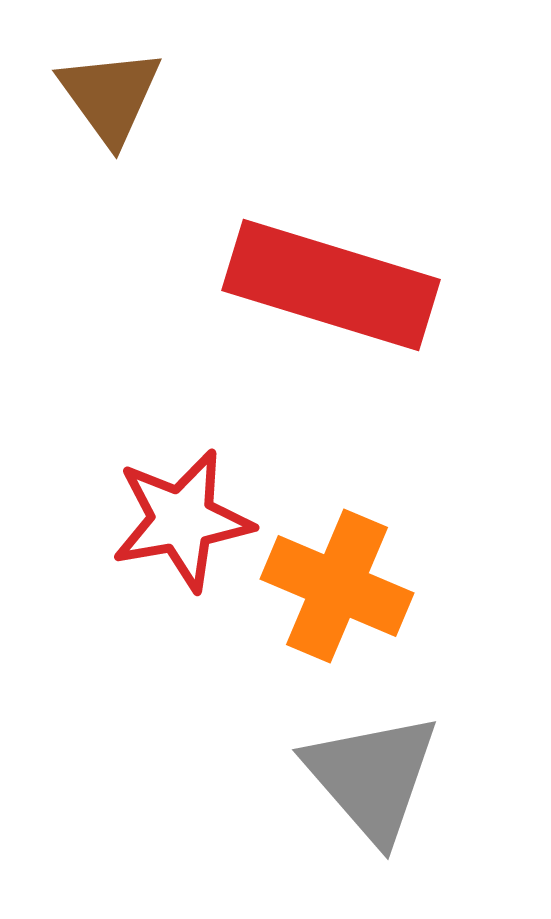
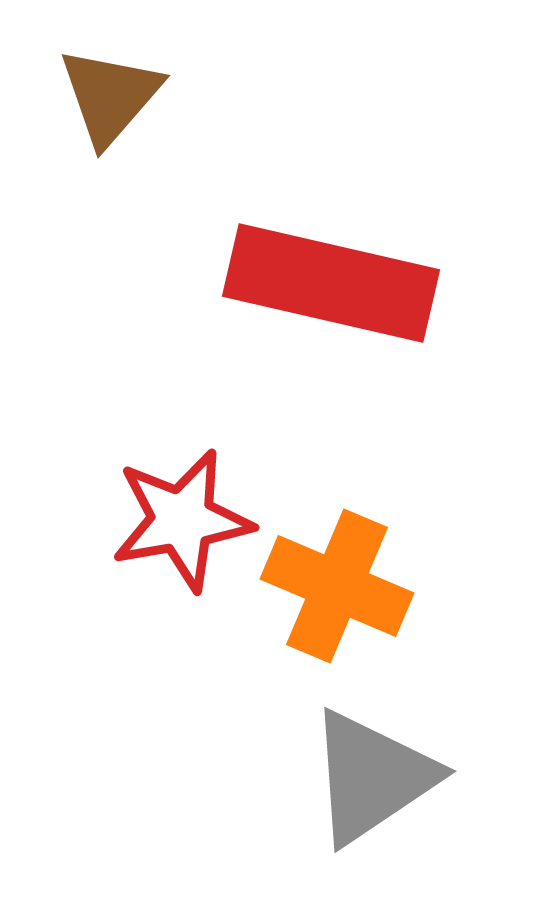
brown triangle: rotated 17 degrees clockwise
red rectangle: moved 2 px up; rotated 4 degrees counterclockwise
gray triangle: rotated 37 degrees clockwise
